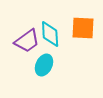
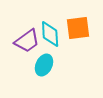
orange square: moved 5 px left; rotated 10 degrees counterclockwise
